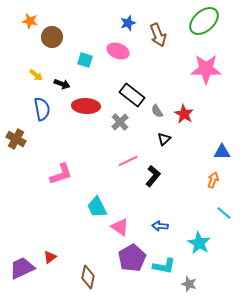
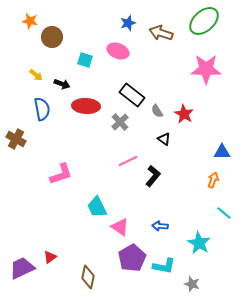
brown arrow: moved 3 px right, 2 px up; rotated 130 degrees clockwise
black triangle: rotated 40 degrees counterclockwise
gray star: moved 3 px right
